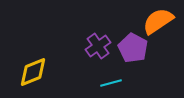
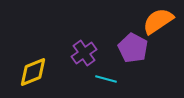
purple cross: moved 14 px left, 7 px down
cyan line: moved 5 px left, 4 px up; rotated 30 degrees clockwise
